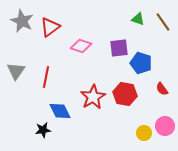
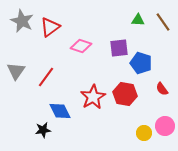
green triangle: moved 1 px down; rotated 16 degrees counterclockwise
red line: rotated 25 degrees clockwise
